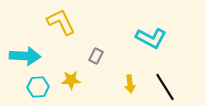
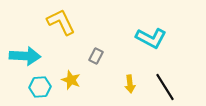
yellow star: rotated 24 degrees clockwise
cyan hexagon: moved 2 px right
